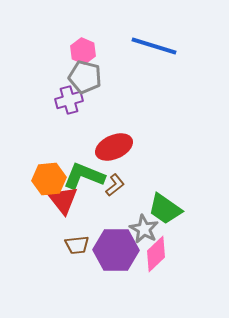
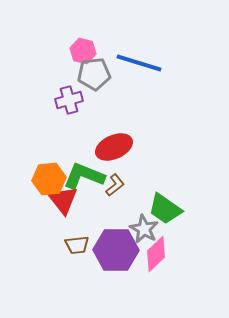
blue line: moved 15 px left, 17 px down
pink hexagon: rotated 10 degrees counterclockwise
gray pentagon: moved 9 px right, 3 px up; rotated 20 degrees counterclockwise
